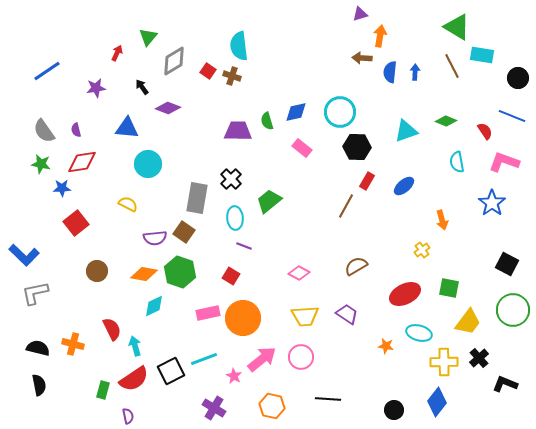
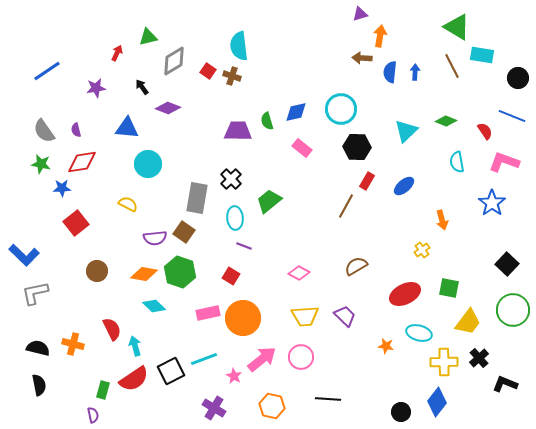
green triangle at (148, 37): rotated 36 degrees clockwise
cyan circle at (340, 112): moved 1 px right, 3 px up
cyan triangle at (406, 131): rotated 25 degrees counterclockwise
black square at (507, 264): rotated 15 degrees clockwise
cyan diamond at (154, 306): rotated 70 degrees clockwise
purple trapezoid at (347, 314): moved 2 px left, 2 px down; rotated 10 degrees clockwise
black circle at (394, 410): moved 7 px right, 2 px down
purple semicircle at (128, 416): moved 35 px left, 1 px up
